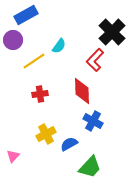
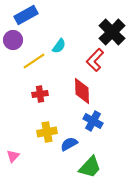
yellow cross: moved 1 px right, 2 px up; rotated 18 degrees clockwise
